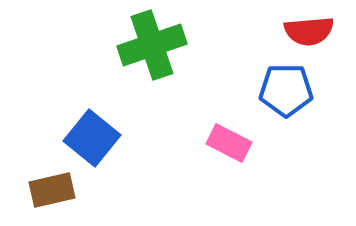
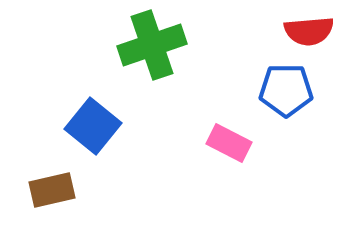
blue square: moved 1 px right, 12 px up
